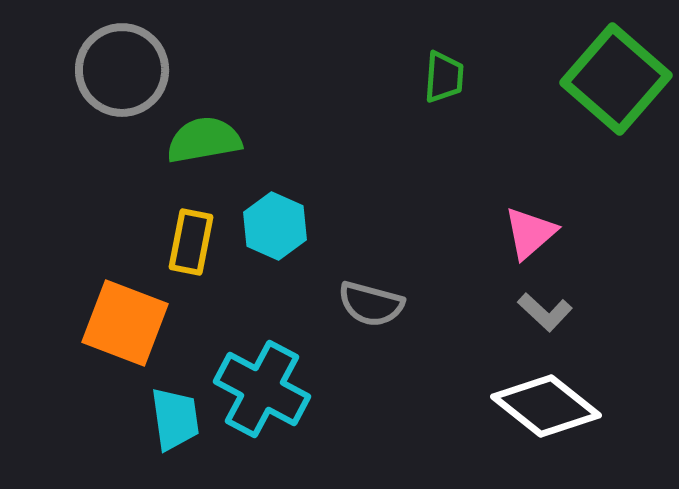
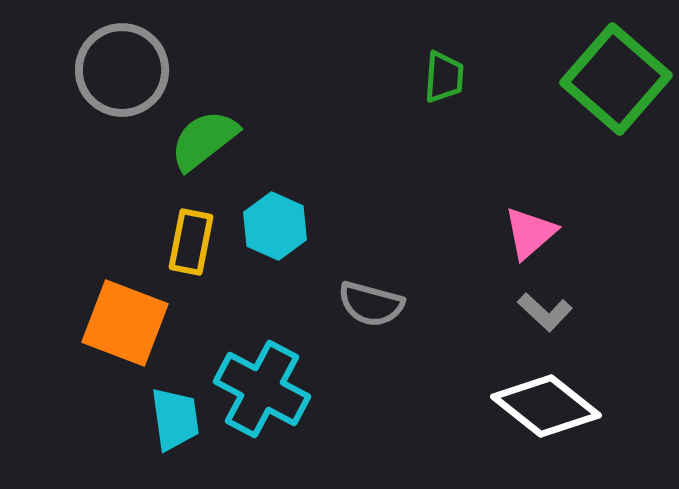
green semicircle: rotated 28 degrees counterclockwise
